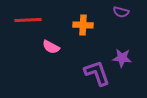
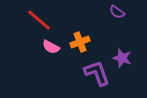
purple semicircle: moved 4 px left; rotated 21 degrees clockwise
red line: moved 11 px right; rotated 44 degrees clockwise
orange cross: moved 3 px left, 17 px down; rotated 24 degrees counterclockwise
purple star: rotated 12 degrees clockwise
